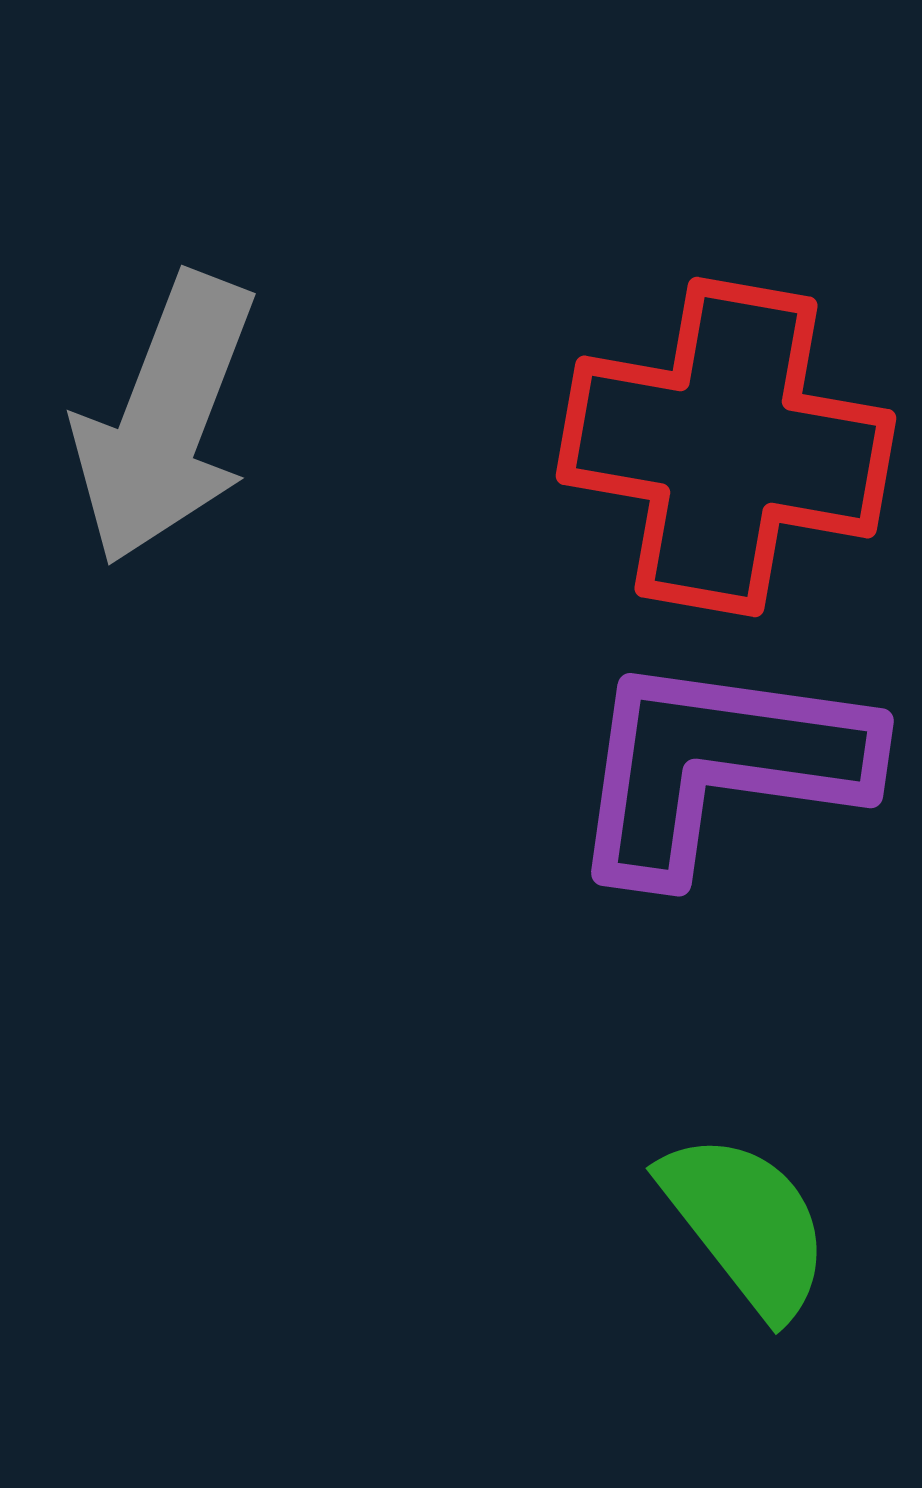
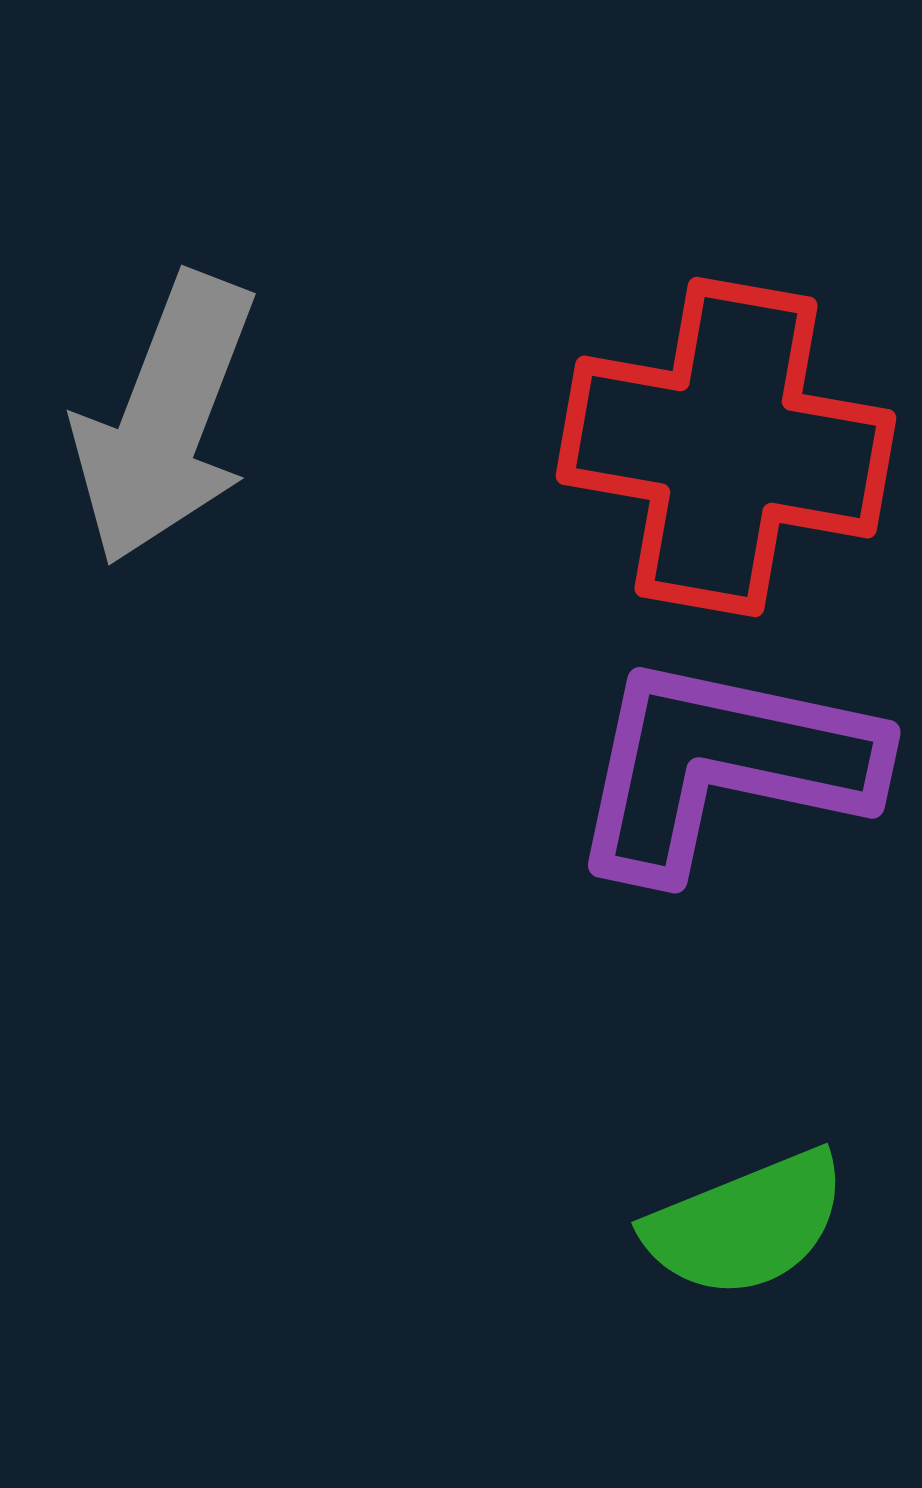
purple L-shape: moved 4 px right; rotated 4 degrees clockwise
green semicircle: rotated 106 degrees clockwise
